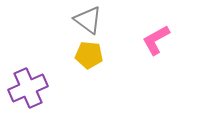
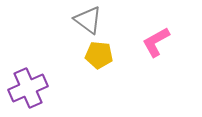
pink L-shape: moved 2 px down
yellow pentagon: moved 10 px right
